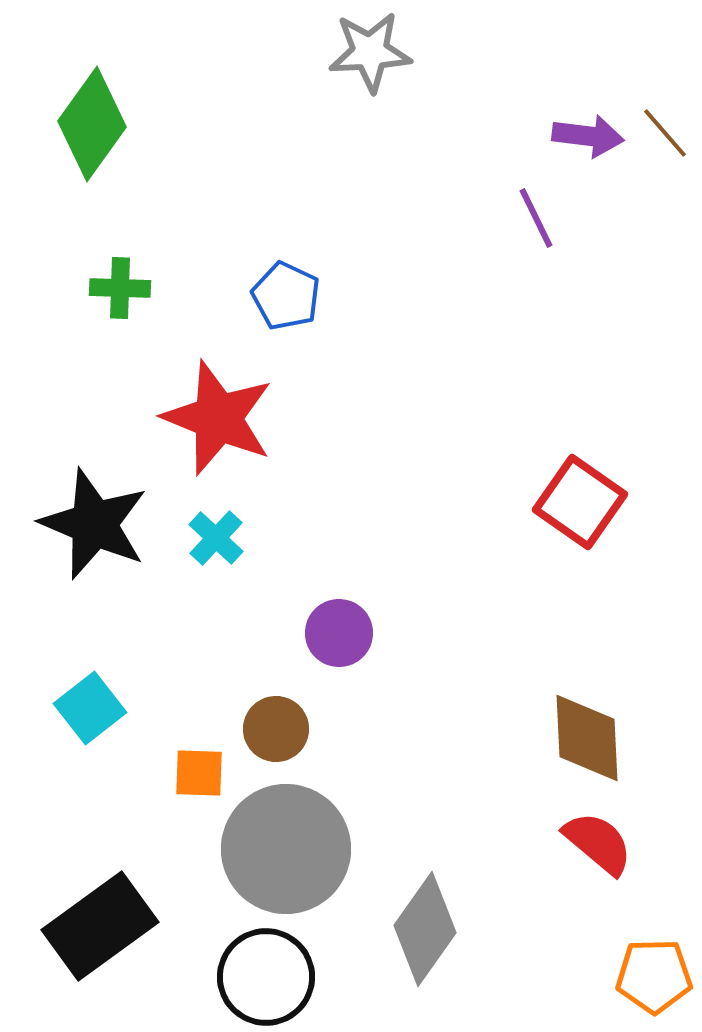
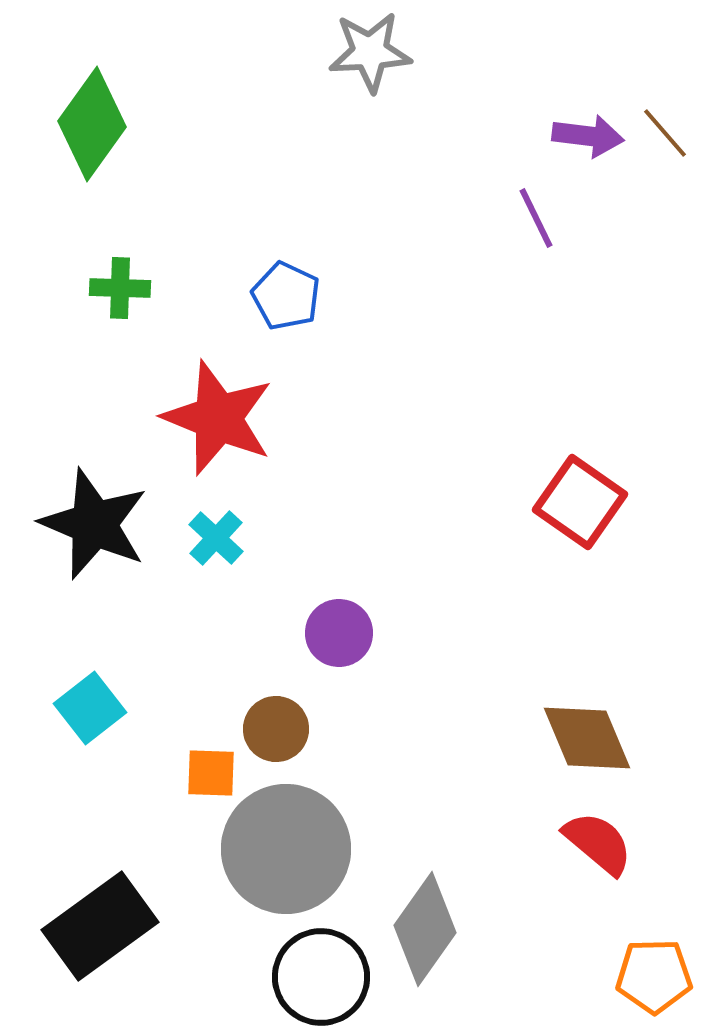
brown diamond: rotated 20 degrees counterclockwise
orange square: moved 12 px right
black circle: moved 55 px right
